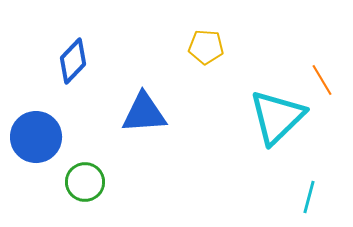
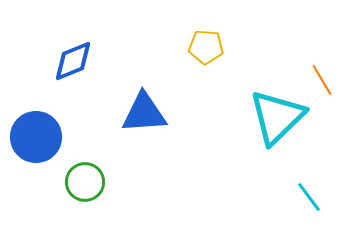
blue diamond: rotated 24 degrees clockwise
cyan line: rotated 52 degrees counterclockwise
